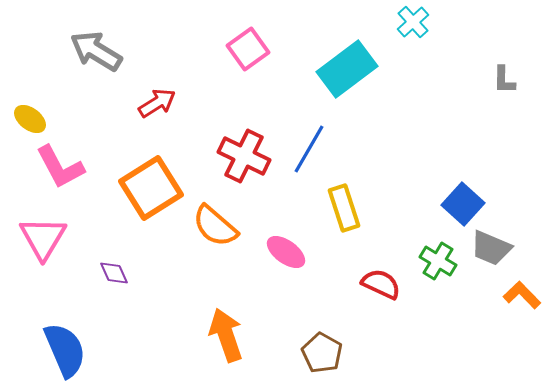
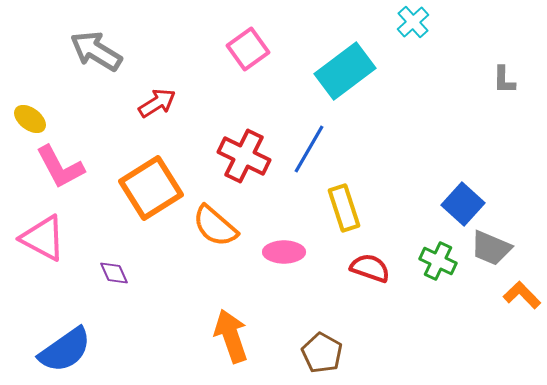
cyan rectangle: moved 2 px left, 2 px down
pink triangle: rotated 33 degrees counterclockwise
pink ellipse: moved 2 px left; rotated 36 degrees counterclockwise
green cross: rotated 6 degrees counterclockwise
red semicircle: moved 11 px left, 16 px up; rotated 6 degrees counterclockwise
orange arrow: moved 5 px right, 1 px down
blue semicircle: rotated 78 degrees clockwise
